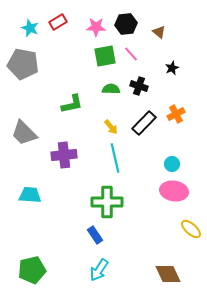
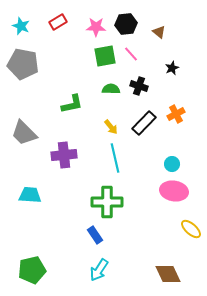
cyan star: moved 9 px left, 2 px up
